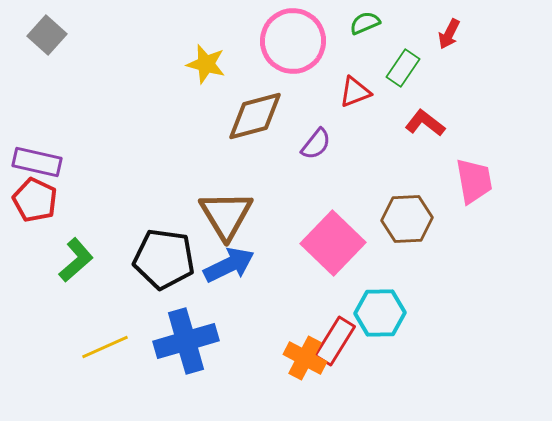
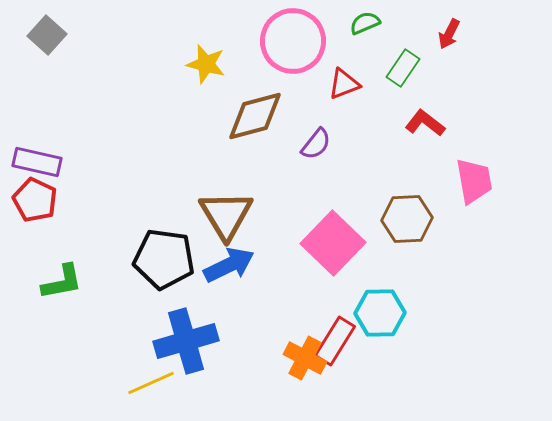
red triangle: moved 11 px left, 8 px up
green L-shape: moved 14 px left, 22 px down; rotated 30 degrees clockwise
yellow line: moved 46 px right, 36 px down
